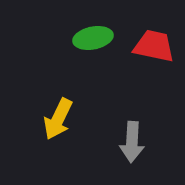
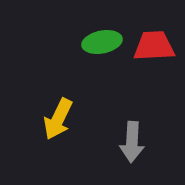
green ellipse: moved 9 px right, 4 px down
red trapezoid: rotated 15 degrees counterclockwise
